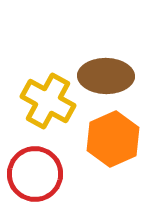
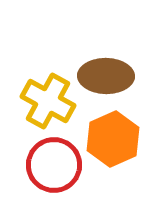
red circle: moved 19 px right, 9 px up
